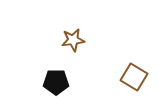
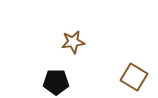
brown star: moved 2 px down
